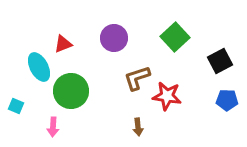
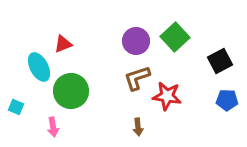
purple circle: moved 22 px right, 3 px down
cyan square: moved 1 px down
pink arrow: rotated 12 degrees counterclockwise
